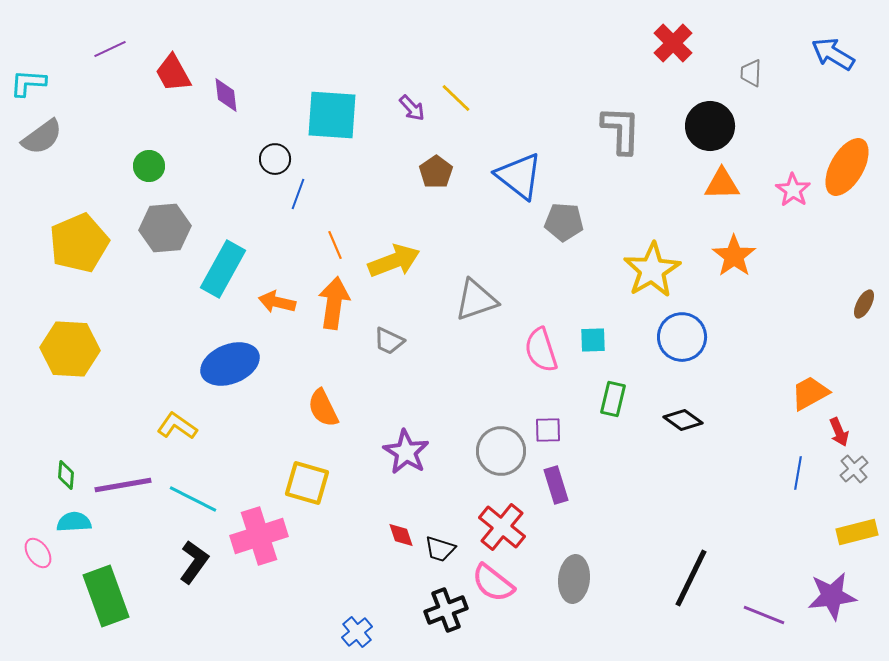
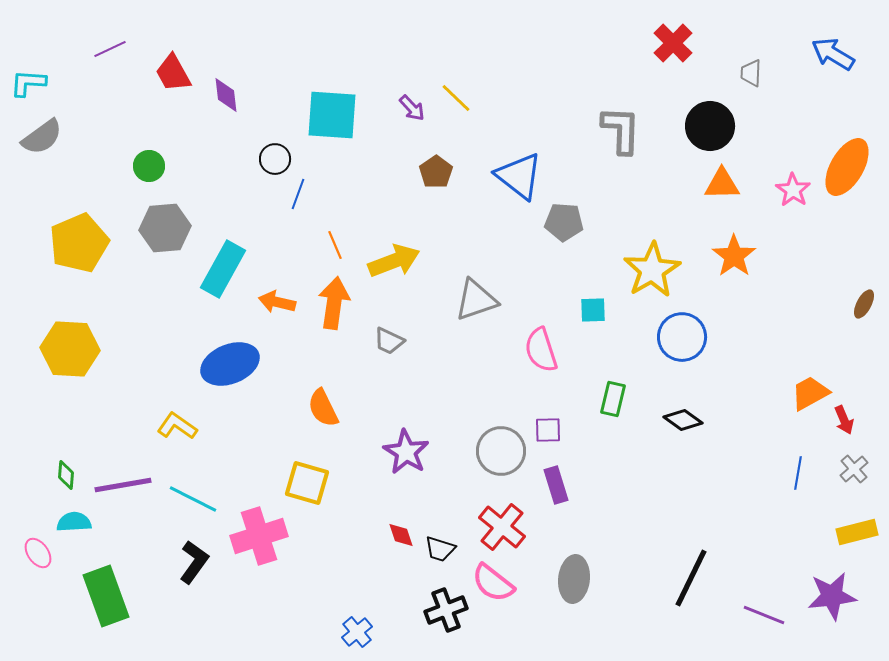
cyan square at (593, 340): moved 30 px up
red arrow at (839, 432): moved 5 px right, 12 px up
